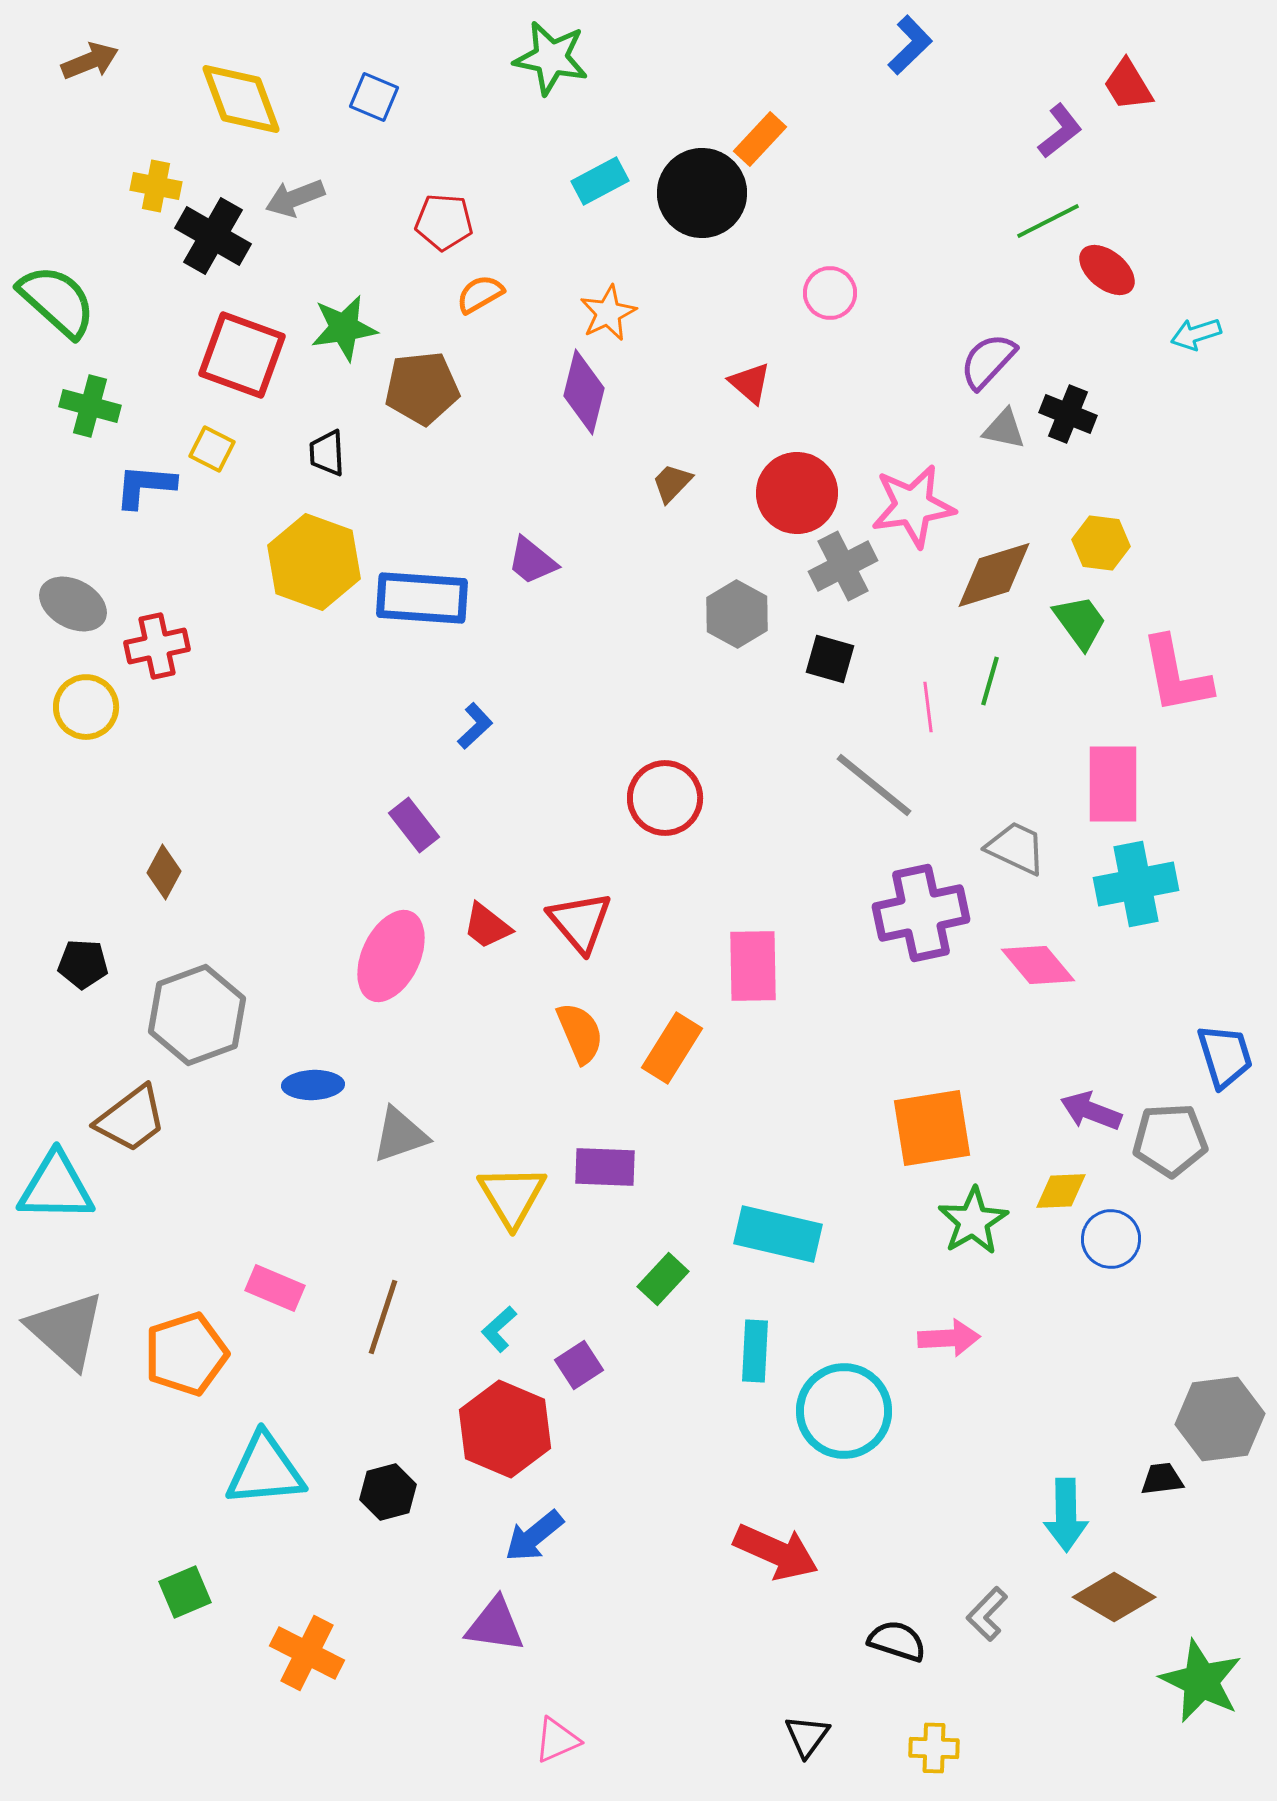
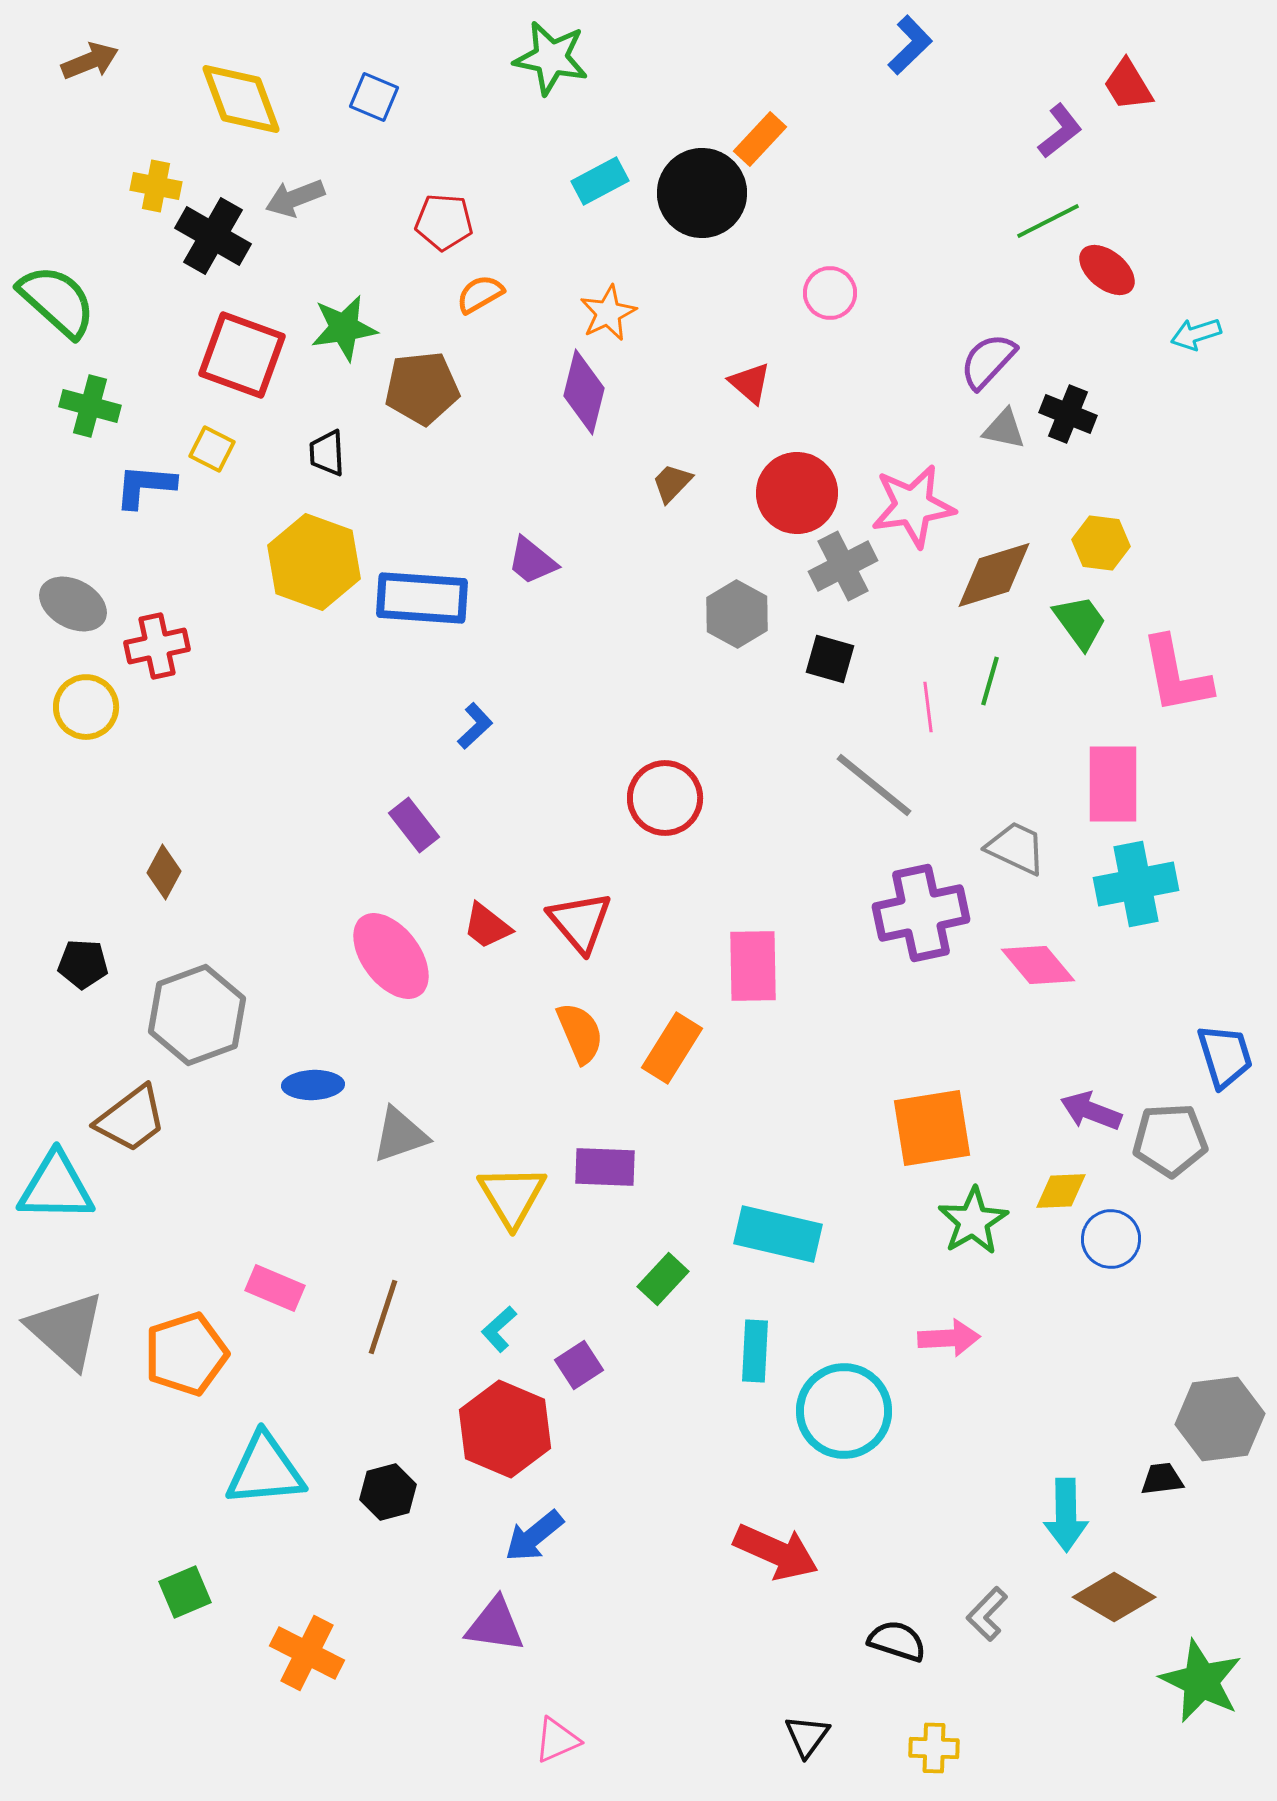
pink ellipse at (391, 956): rotated 62 degrees counterclockwise
